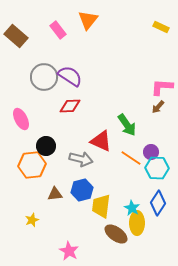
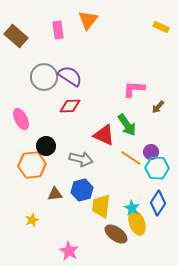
pink rectangle: rotated 30 degrees clockwise
pink L-shape: moved 28 px left, 2 px down
red triangle: moved 3 px right, 6 px up
yellow ellipse: rotated 20 degrees counterclockwise
